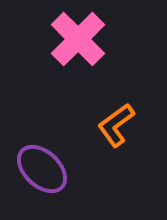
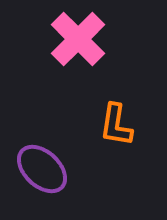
orange L-shape: rotated 45 degrees counterclockwise
